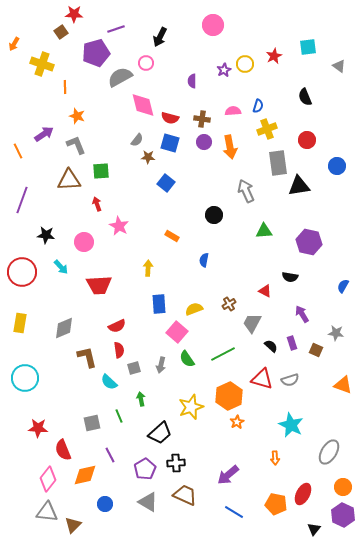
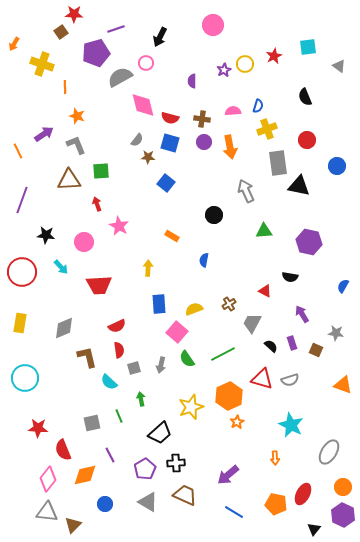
black triangle at (299, 186): rotated 20 degrees clockwise
